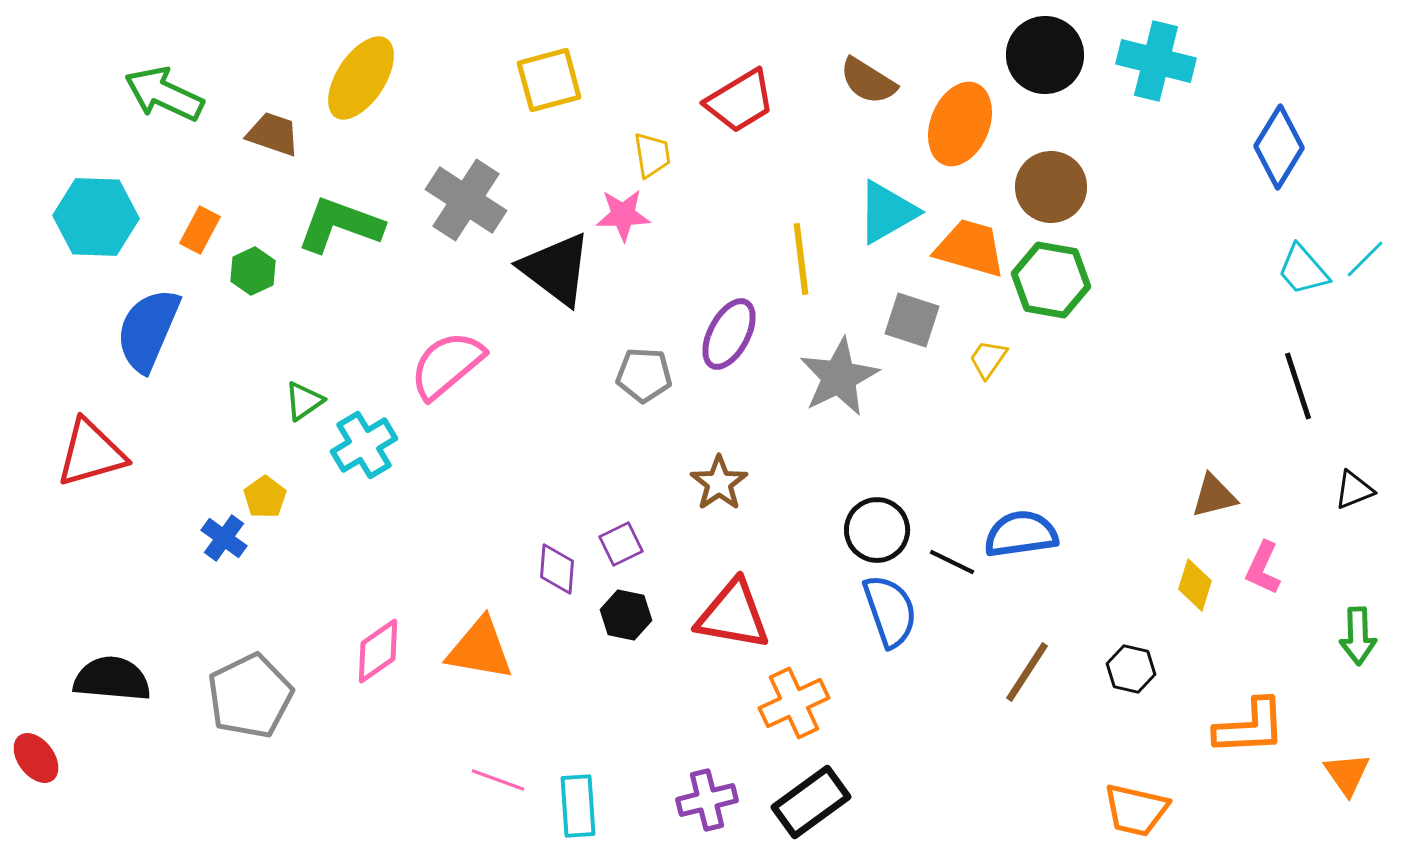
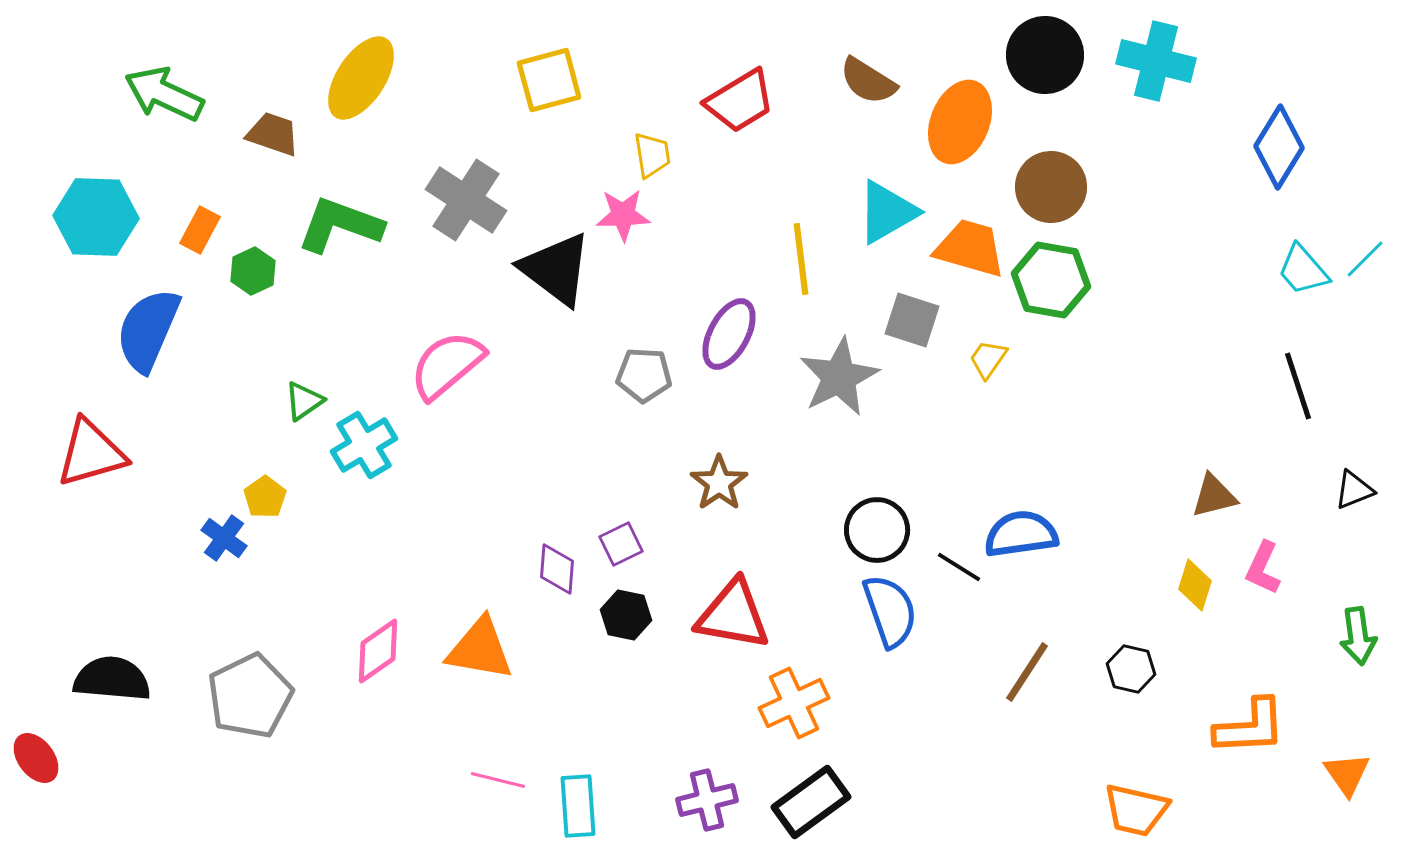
orange ellipse at (960, 124): moved 2 px up
black line at (952, 562): moved 7 px right, 5 px down; rotated 6 degrees clockwise
green arrow at (1358, 636): rotated 6 degrees counterclockwise
pink line at (498, 780): rotated 6 degrees counterclockwise
